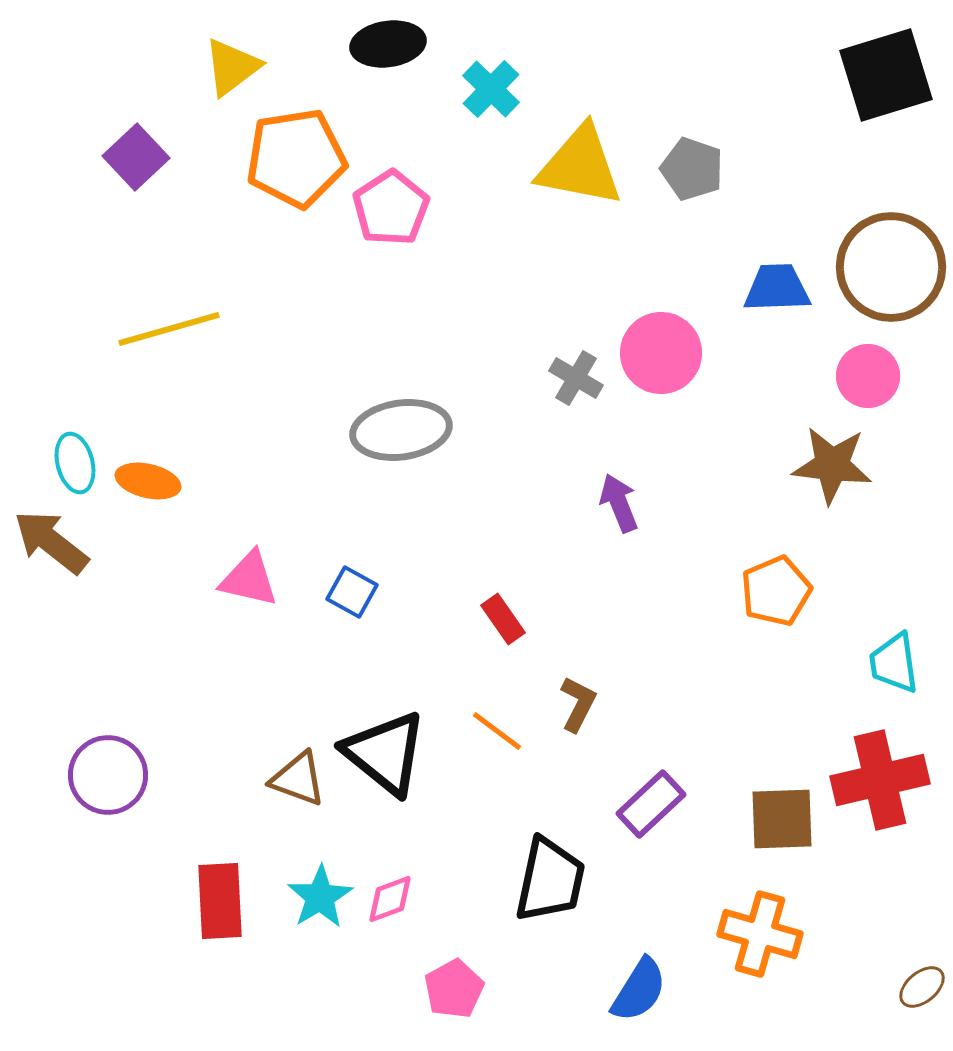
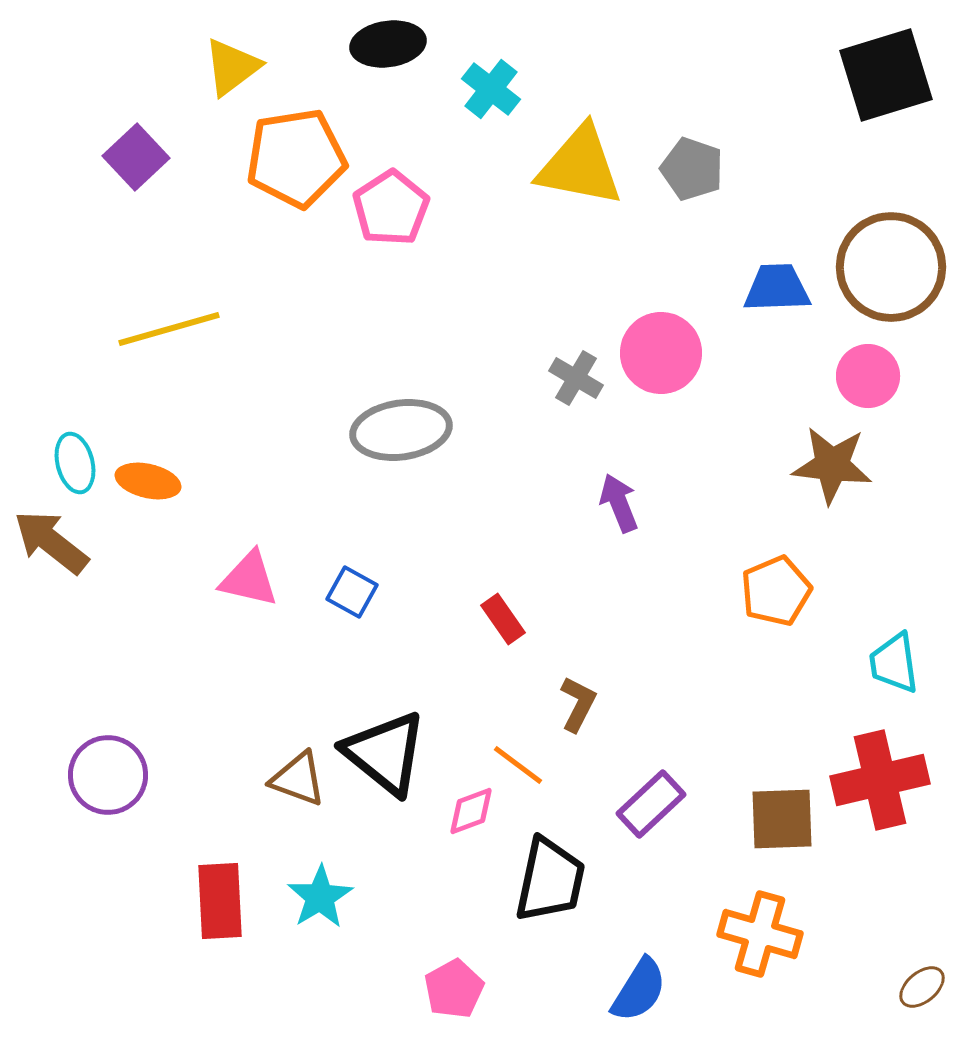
cyan cross at (491, 89): rotated 6 degrees counterclockwise
orange line at (497, 731): moved 21 px right, 34 px down
pink diamond at (390, 899): moved 81 px right, 88 px up
